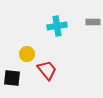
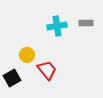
gray rectangle: moved 7 px left, 1 px down
yellow circle: moved 1 px down
black square: rotated 36 degrees counterclockwise
